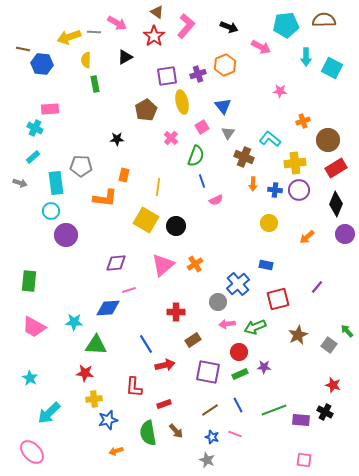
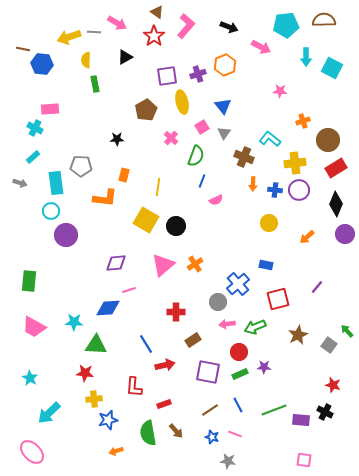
gray triangle at (228, 133): moved 4 px left
blue line at (202, 181): rotated 40 degrees clockwise
gray star at (207, 460): moved 21 px right, 1 px down; rotated 14 degrees counterclockwise
